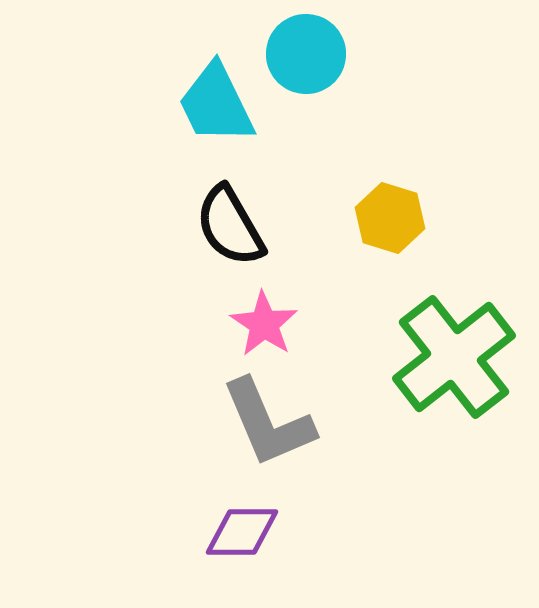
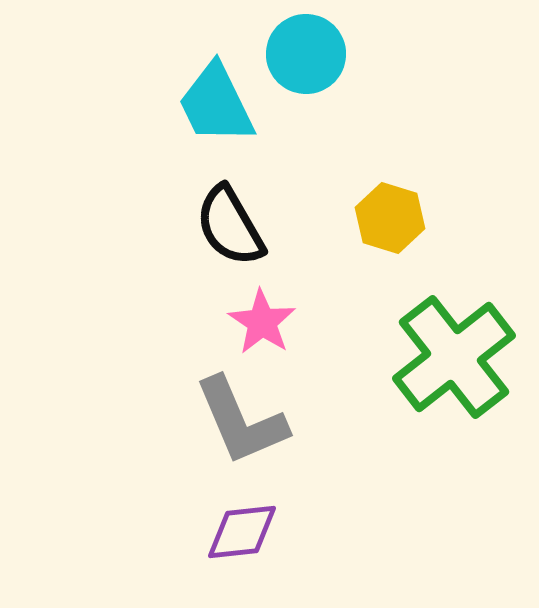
pink star: moved 2 px left, 2 px up
gray L-shape: moved 27 px left, 2 px up
purple diamond: rotated 6 degrees counterclockwise
